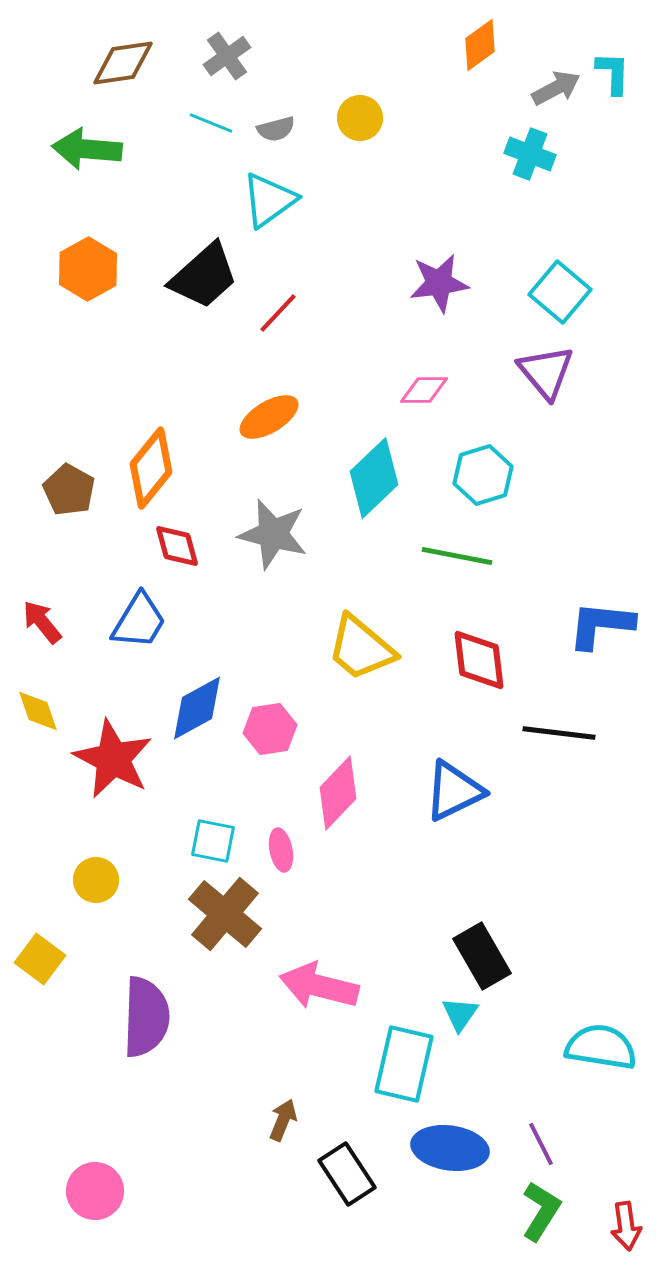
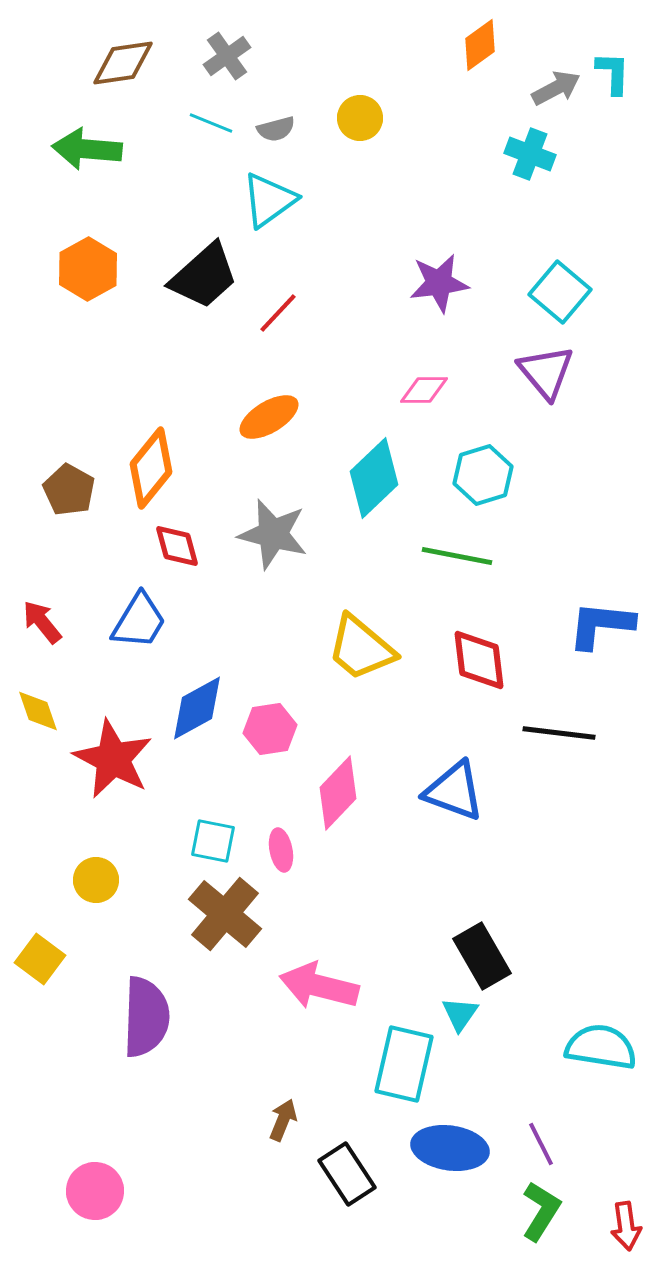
blue triangle at (454, 791): rotated 46 degrees clockwise
